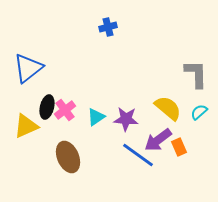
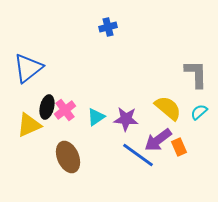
yellow triangle: moved 3 px right, 1 px up
